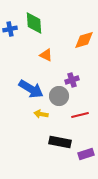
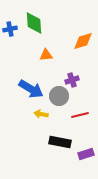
orange diamond: moved 1 px left, 1 px down
orange triangle: rotated 32 degrees counterclockwise
